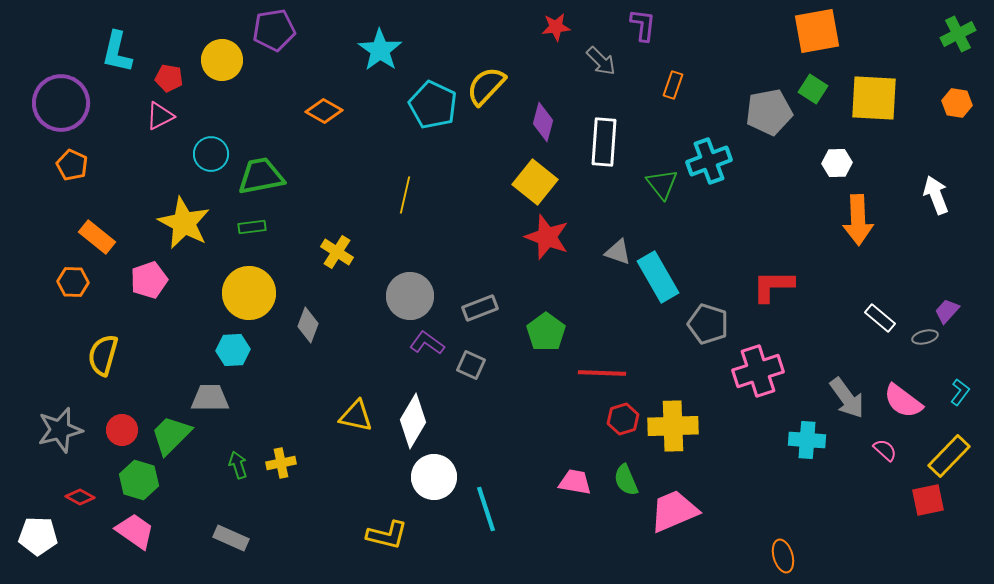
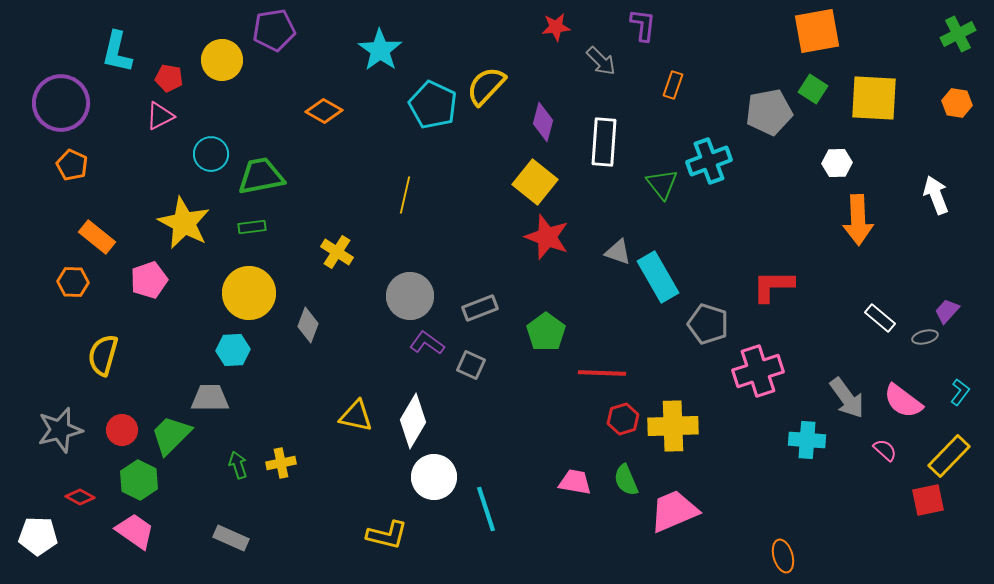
green hexagon at (139, 480): rotated 9 degrees clockwise
